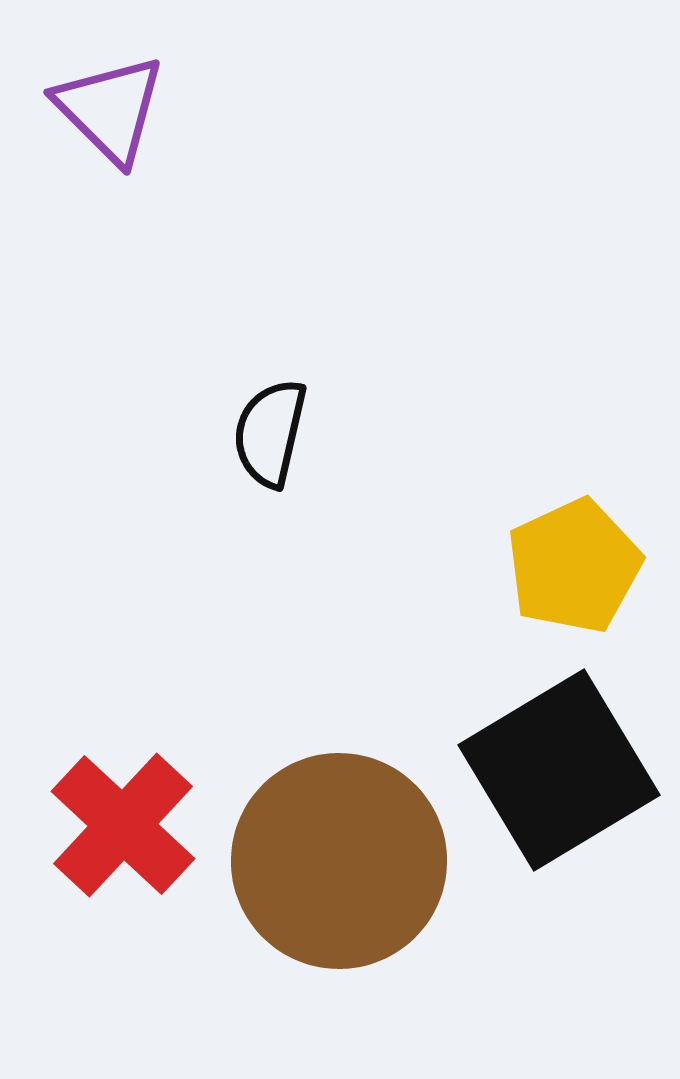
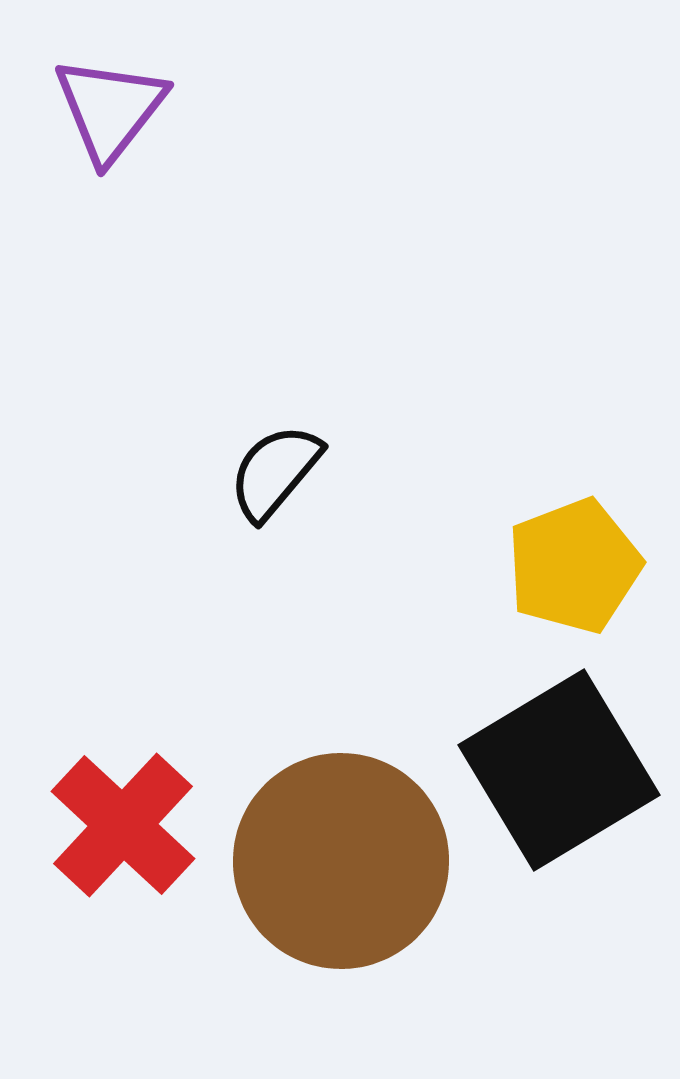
purple triangle: rotated 23 degrees clockwise
black semicircle: moved 5 px right, 39 px down; rotated 27 degrees clockwise
yellow pentagon: rotated 4 degrees clockwise
brown circle: moved 2 px right
